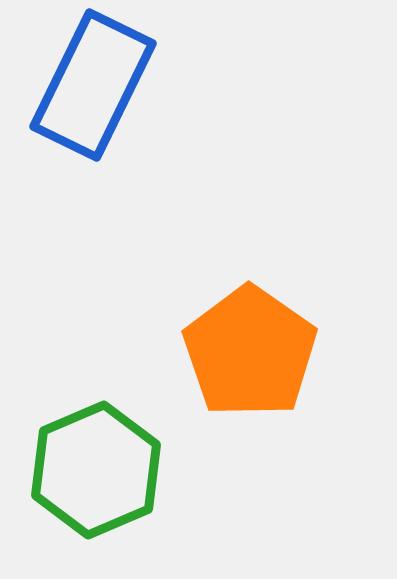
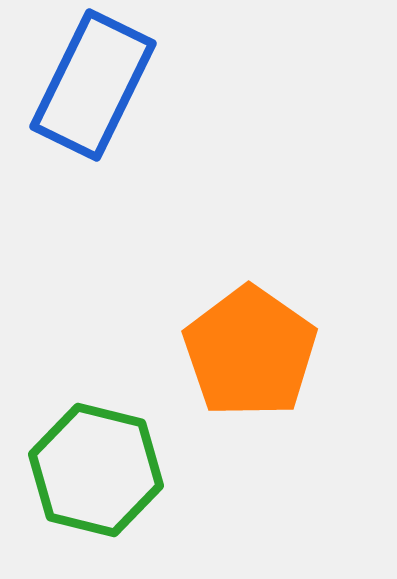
green hexagon: rotated 23 degrees counterclockwise
